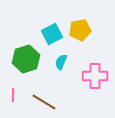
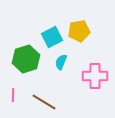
yellow pentagon: moved 1 px left, 1 px down
cyan square: moved 3 px down
